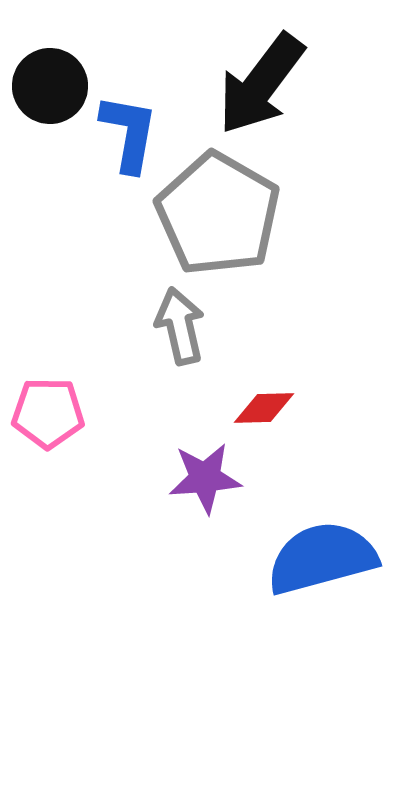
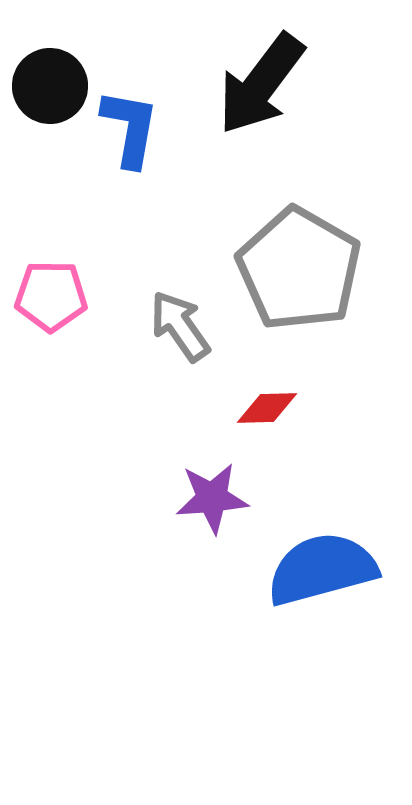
blue L-shape: moved 1 px right, 5 px up
gray pentagon: moved 81 px right, 55 px down
gray arrow: rotated 22 degrees counterclockwise
red diamond: moved 3 px right
pink pentagon: moved 3 px right, 117 px up
purple star: moved 7 px right, 20 px down
blue semicircle: moved 11 px down
